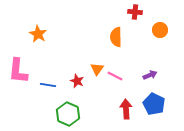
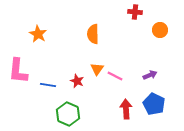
orange semicircle: moved 23 px left, 3 px up
